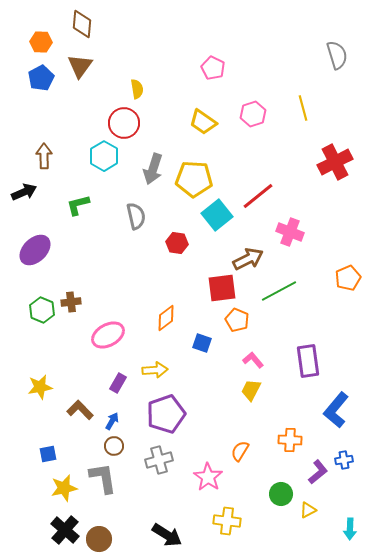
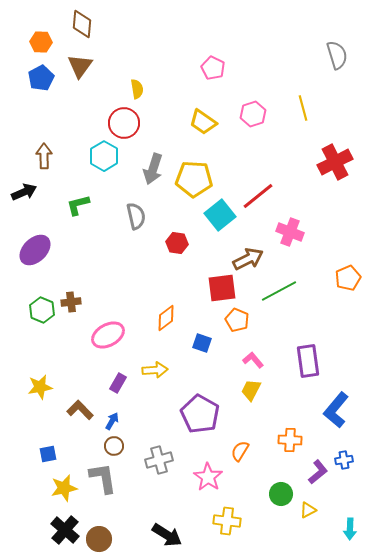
cyan square at (217, 215): moved 3 px right
purple pentagon at (166, 414): moved 34 px right; rotated 24 degrees counterclockwise
